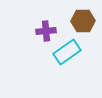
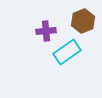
brown hexagon: rotated 20 degrees counterclockwise
